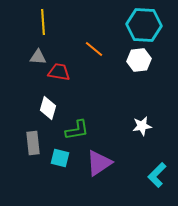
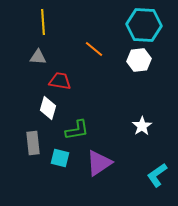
red trapezoid: moved 1 px right, 9 px down
white star: rotated 24 degrees counterclockwise
cyan L-shape: rotated 10 degrees clockwise
